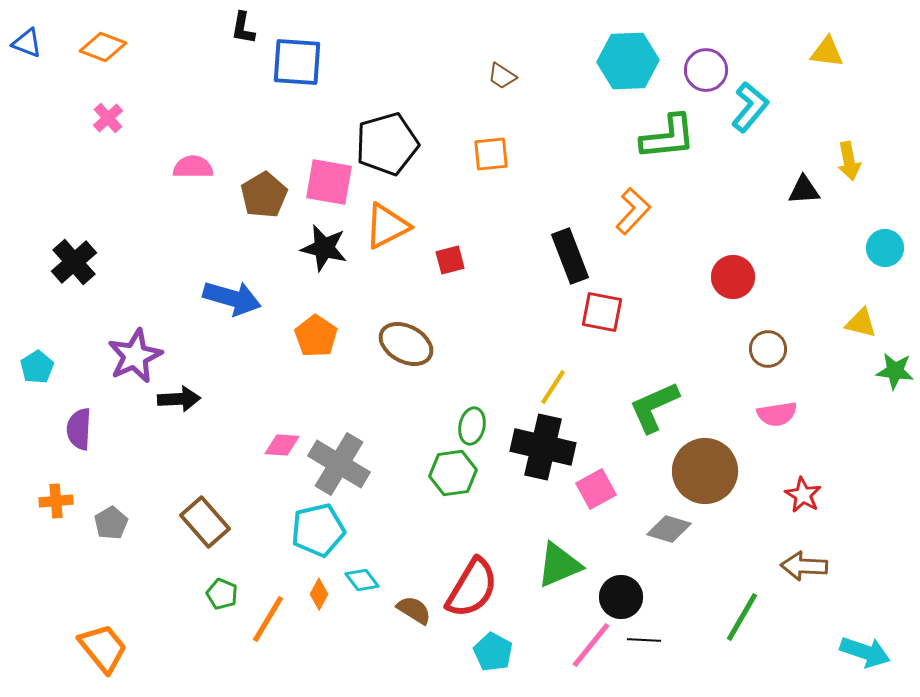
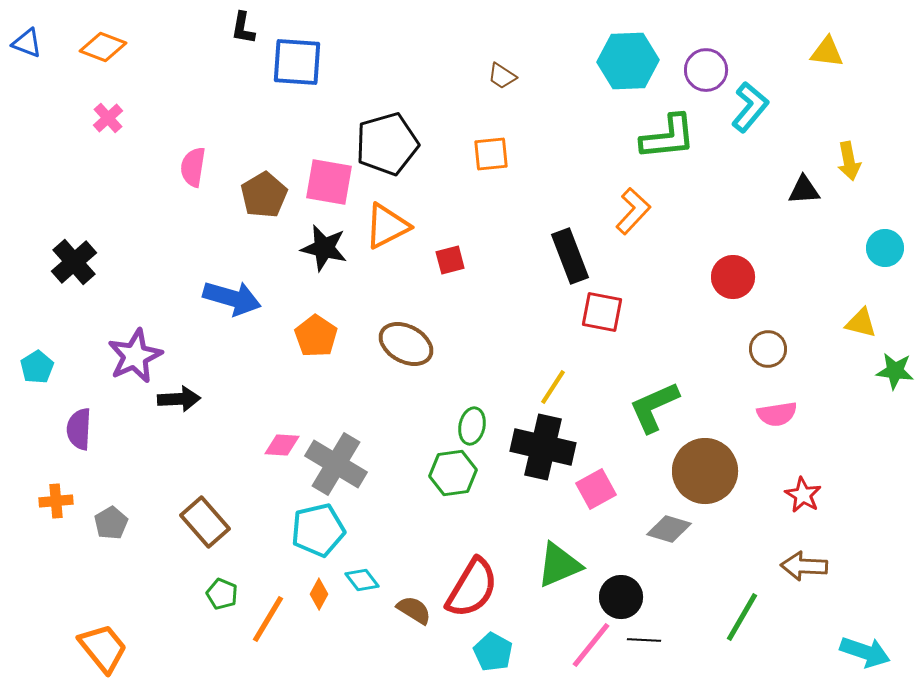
pink semicircle at (193, 167): rotated 81 degrees counterclockwise
gray cross at (339, 464): moved 3 px left
